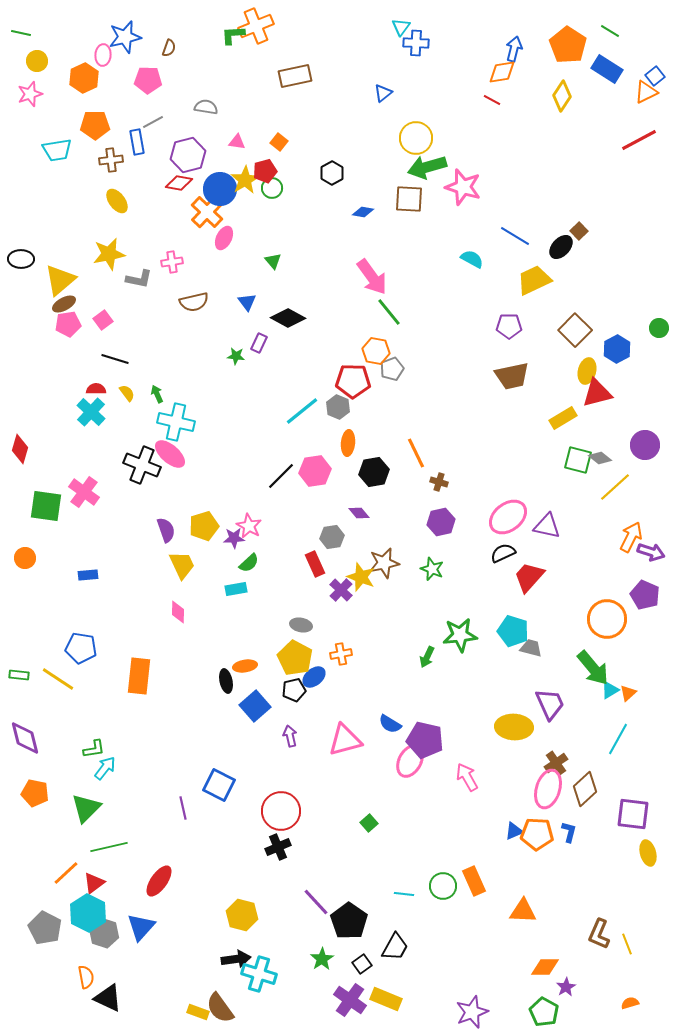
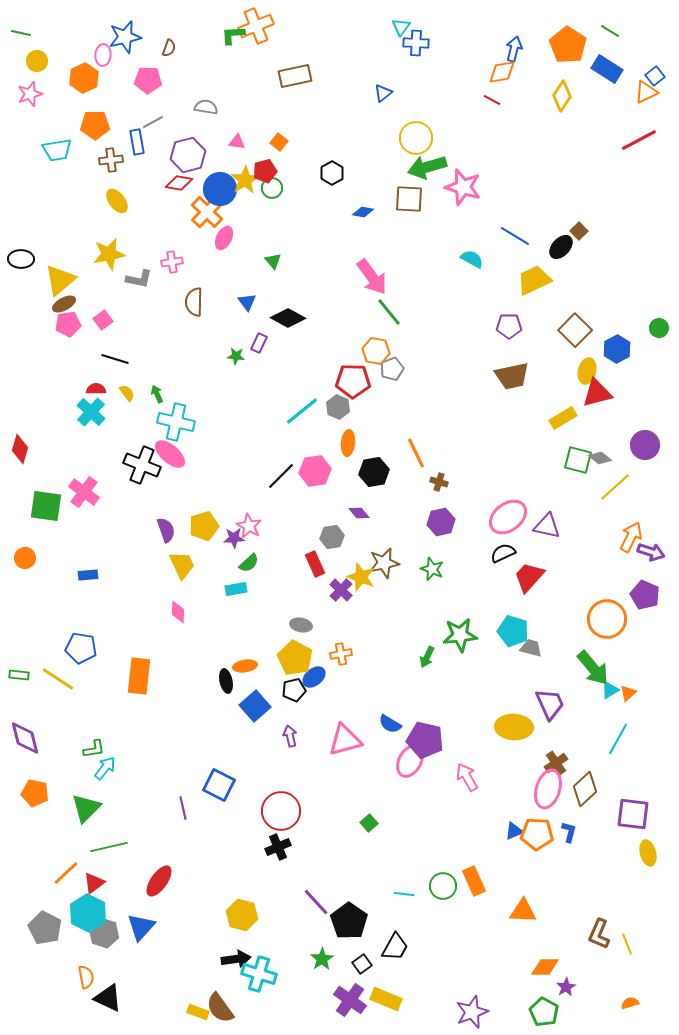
brown semicircle at (194, 302): rotated 104 degrees clockwise
